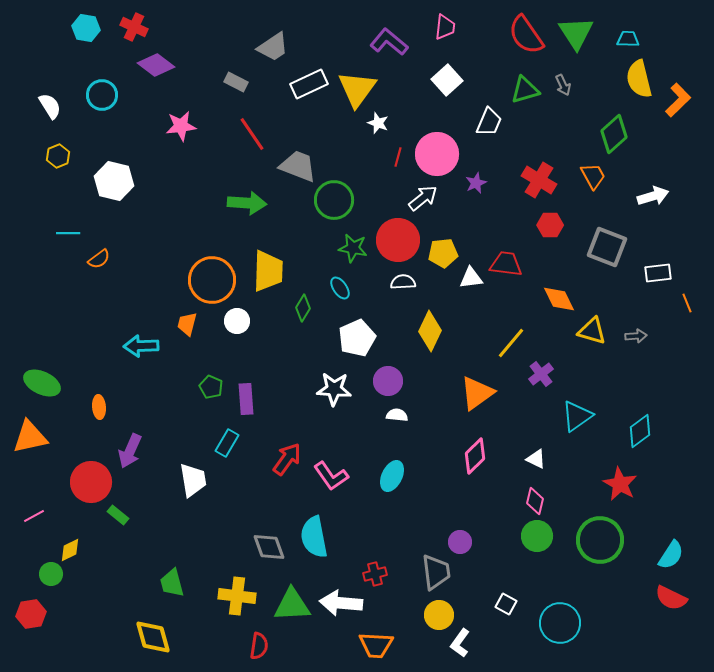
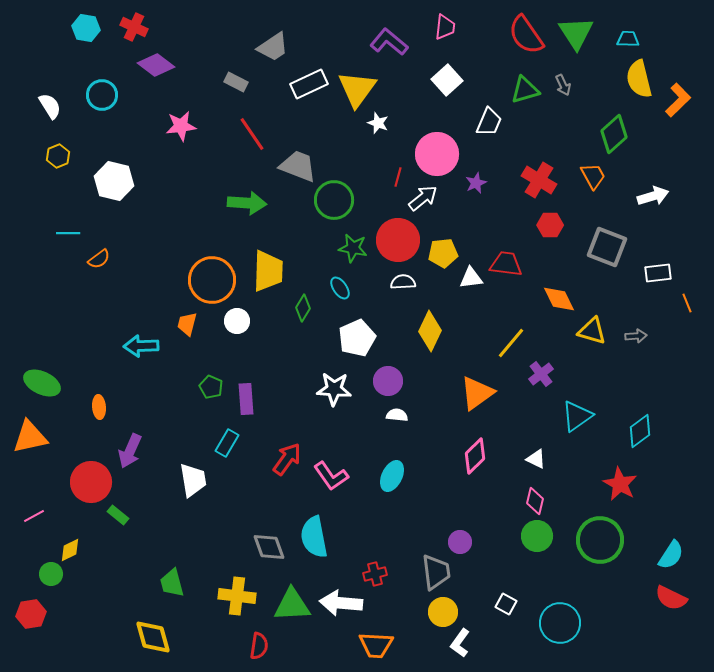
red line at (398, 157): moved 20 px down
yellow circle at (439, 615): moved 4 px right, 3 px up
